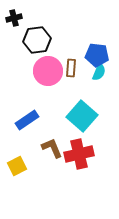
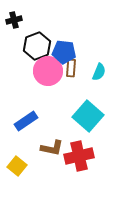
black cross: moved 2 px down
black hexagon: moved 6 px down; rotated 12 degrees counterclockwise
blue pentagon: moved 33 px left, 3 px up
cyan square: moved 6 px right
blue rectangle: moved 1 px left, 1 px down
brown L-shape: rotated 125 degrees clockwise
red cross: moved 2 px down
yellow square: rotated 24 degrees counterclockwise
